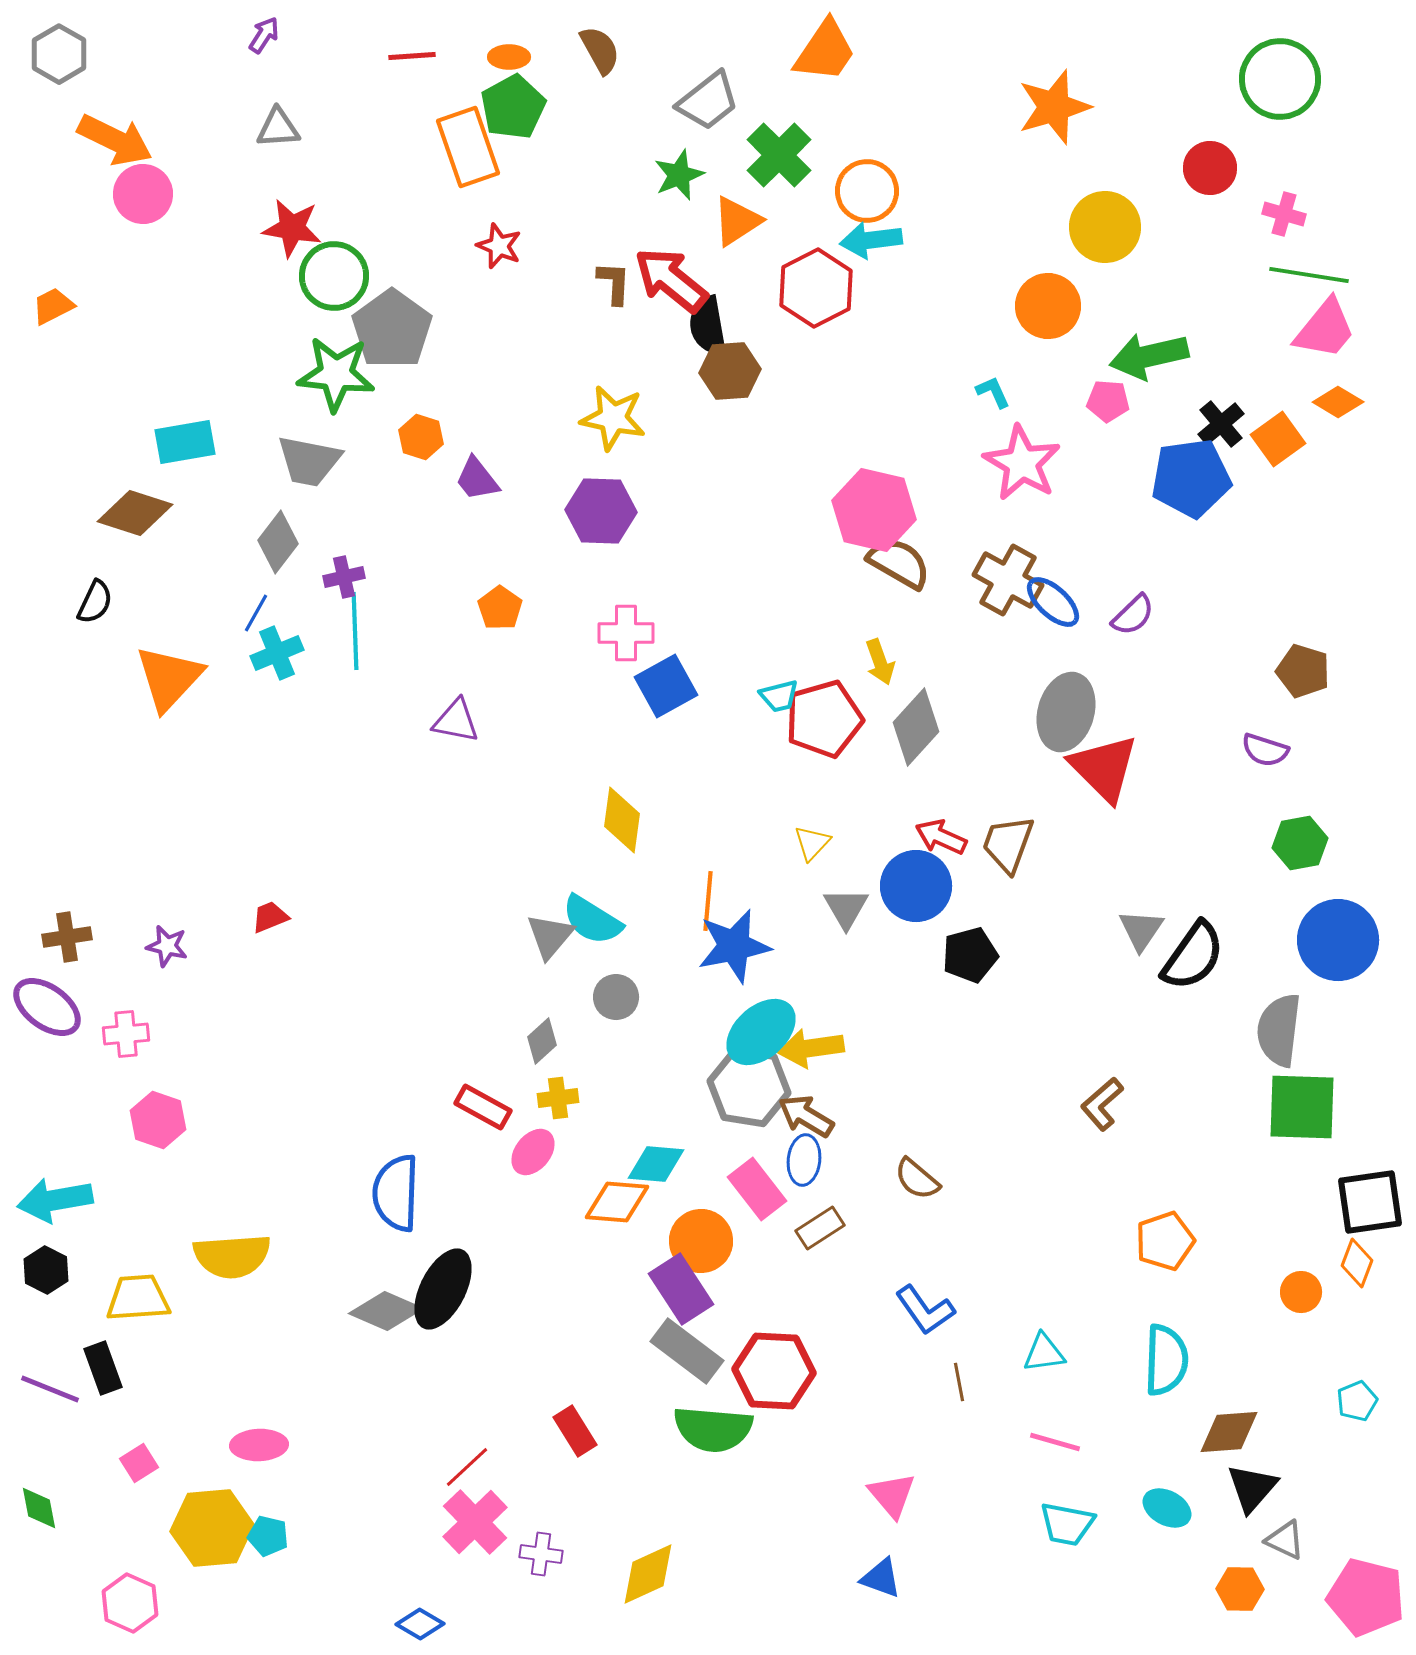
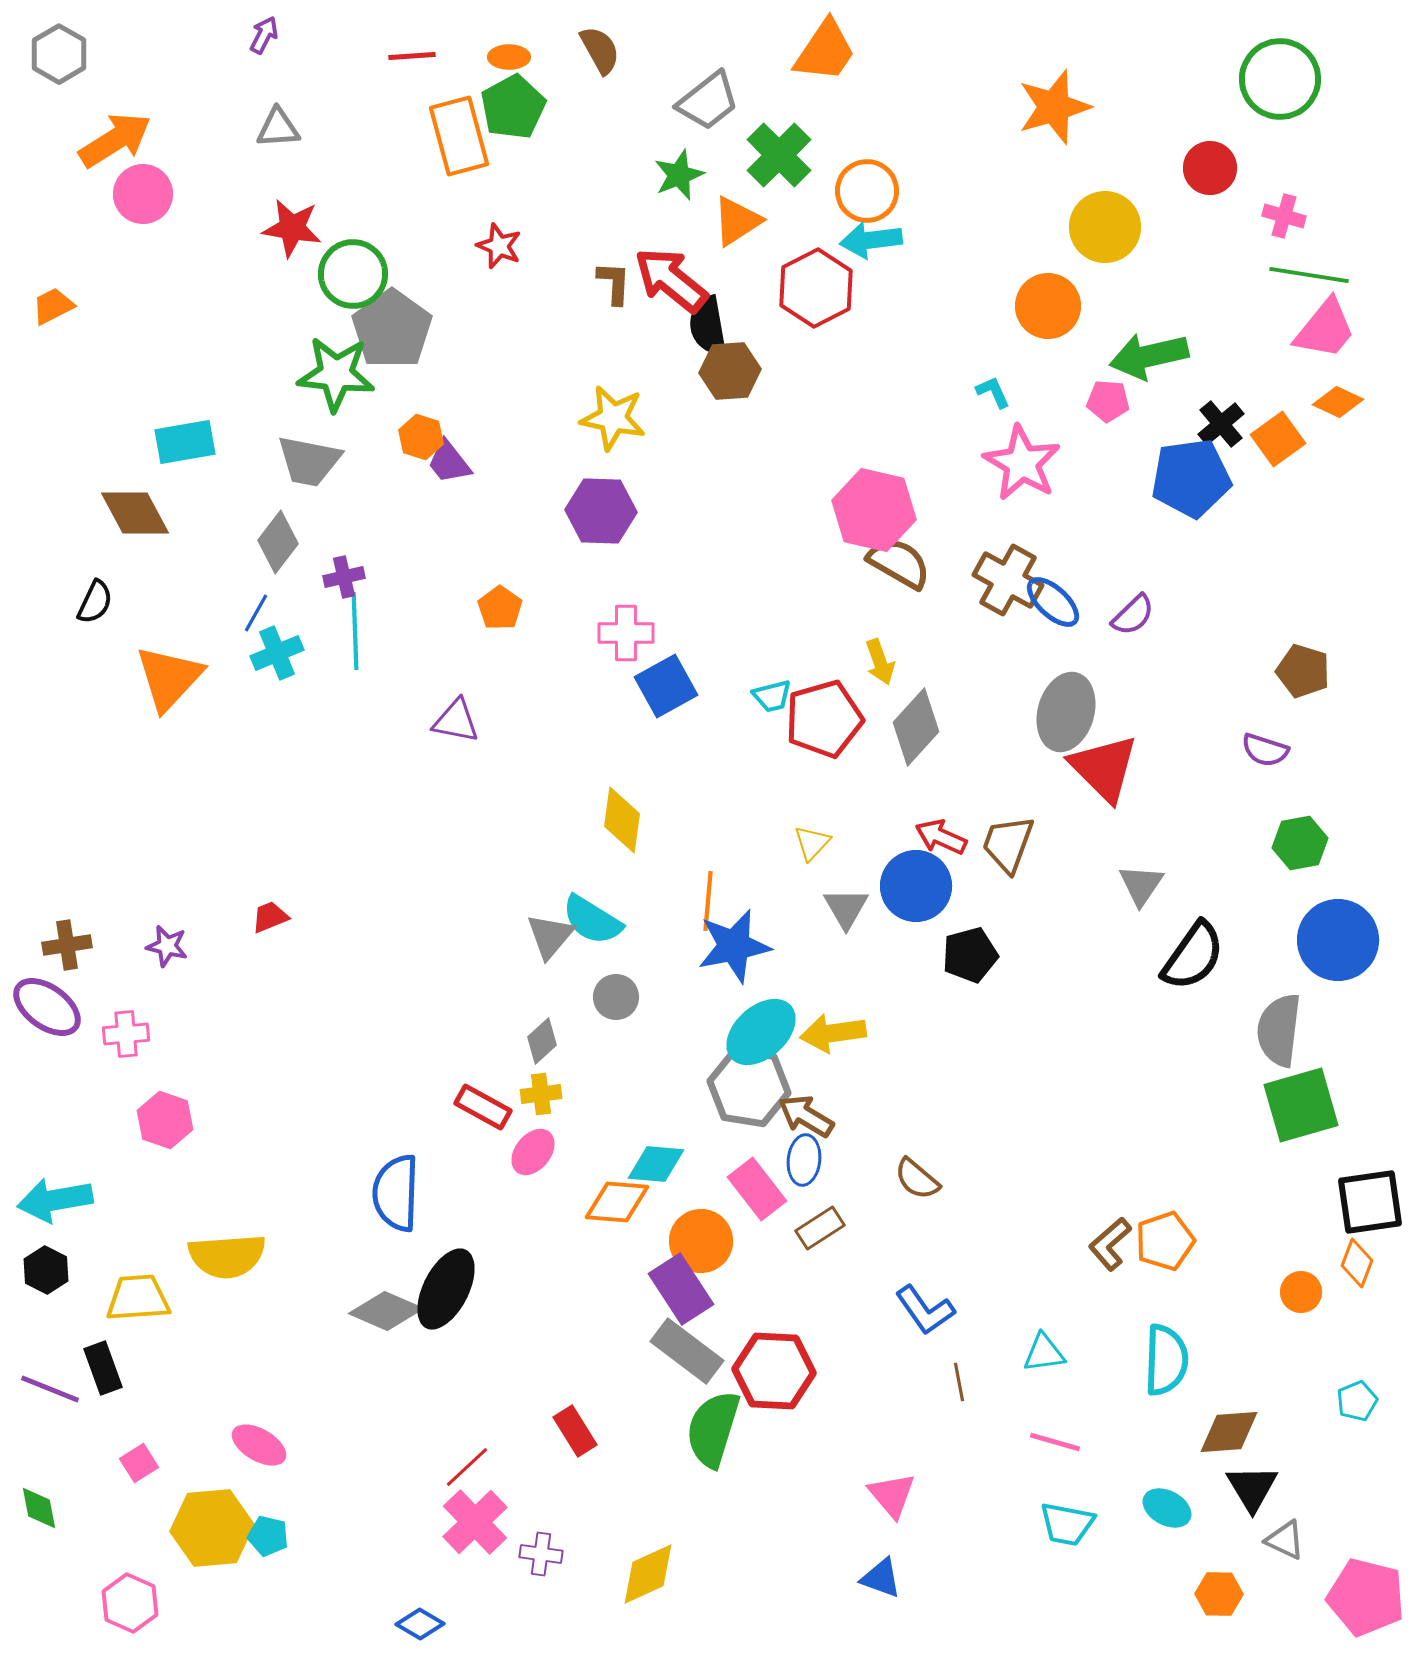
purple arrow at (264, 35): rotated 6 degrees counterclockwise
orange arrow at (115, 140): rotated 58 degrees counterclockwise
orange rectangle at (468, 147): moved 9 px left, 11 px up; rotated 4 degrees clockwise
pink cross at (1284, 214): moved 2 px down
green circle at (334, 276): moved 19 px right, 2 px up
orange diamond at (1338, 402): rotated 6 degrees counterclockwise
purple trapezoid at (477, 479): moved 28 px left, 17 px up
brown diamond at (135, 513): rotated 44 degrees clockwise
cyan trapezoid at (779, 696): moved 7 px left
gray triangle at (1141, 930): moved 45 px up
brown cross at (67, 937): moved 8 px down
yellow arrow at (811, 1048): moved 22 px right, 15 px up
yellow cross at (558, 1098): moved 17 px left, 4 px up
brown L-shape at (1102, 1104): moved 8 px right, 140 px down
green square at (1302, 1107): moved 1 px left, 2 px up; rotated 18 degrees counterclockwise
pink hexagon at (158, 1120): moved 7 px right
yellow semicircle at (232, 1256): moved 5 px left
black ellipse at (443, 1289): moved 3 px right
green semicircle at (713, 1429): rotated 102 degrees clockwise
pink ellipse at (259, 1445): rotated 32 degrees clockwise
black triangle at (1252, 1488): rotated 12 degrees counterclockwise
orange hexagon at (1240, 1589): moved 21 px left, 5 px down
